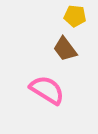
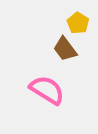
yellow pentagon: moved 3 px right, 7 px down; rotated 25 degrees clockwise
